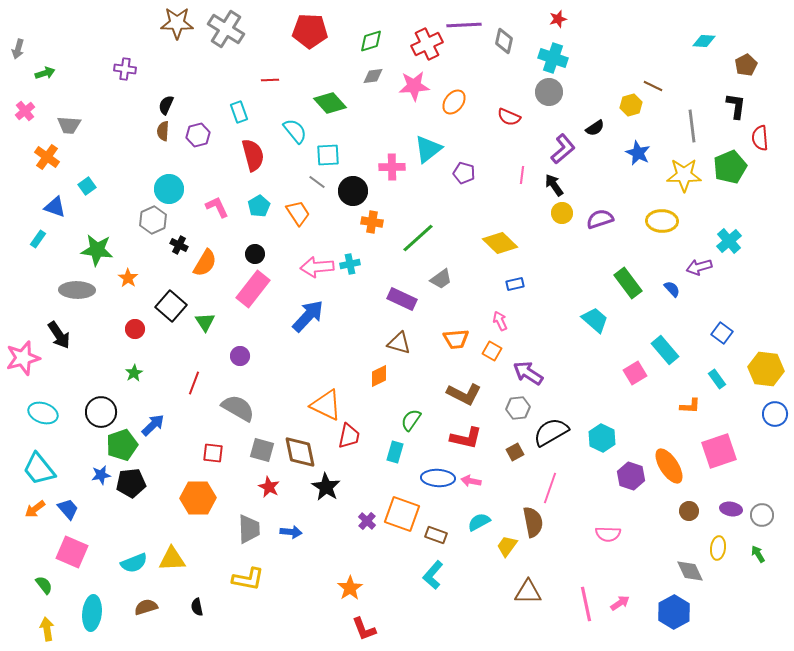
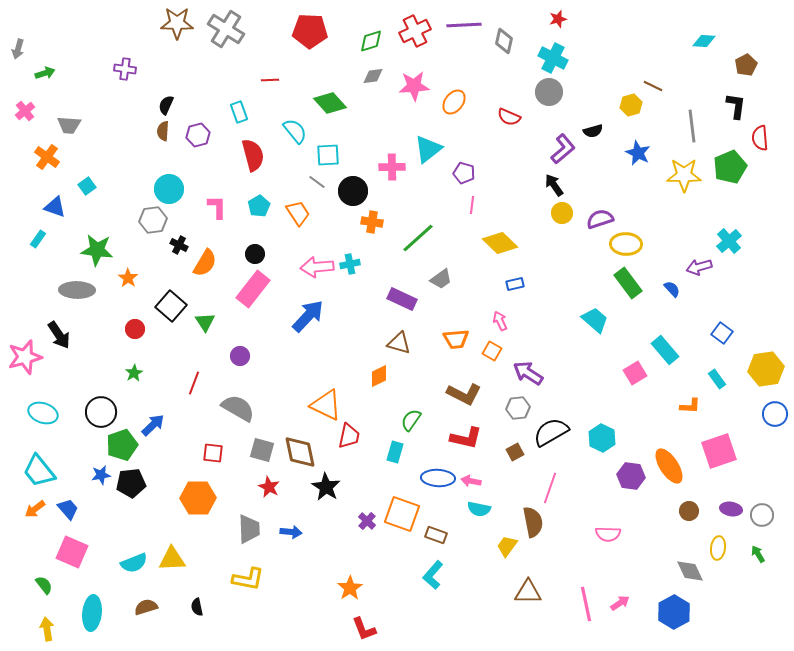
red cross at (427, 44): moved 12 px left, 13 px up
cyan cross at (553, 58): rotated 8 degrees clockwise
black semicircle at (595, 128): moved 2 px left, 3 px down; rotated 18 degrees clockwise
pink line at (522, 175): moved 50 px left, 30 px down
pink L-shape at (217, 207): rotated 25 degrees clockwise
gray hexagon at (153, 220): rotated 16 degrees clockwise
yellow ellipse at (662, 221): moved 36 px left, 23 px down
pink star at (23, 358): moved 2 px right, 1 px up
yellow hexagon at (766, 369): rotated 16 degrees counterclockwise
cyan trapezoid at (39, 469): moved 2 px down
purple hexagon at (631, 476): rotated 12 degrees counterclockwise
cyan semicircle at (479, 522): moved 13 px up; rotated 140 degrees counterclockwise
